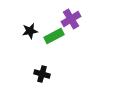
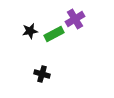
purple cross: moved 4 px right
green rectangle: moved 2 px up
